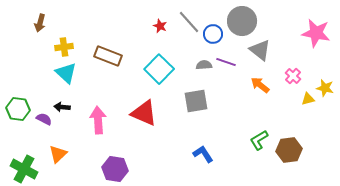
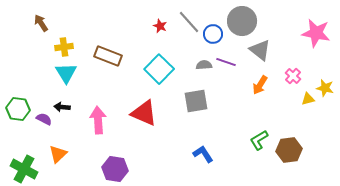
brown arrow: moved 1 px right; rotated 132 degrees clockwise
cyan triangle: rotated 15 degrees clockwise
orange arrow: rotated 96 degrees counterclockwise
